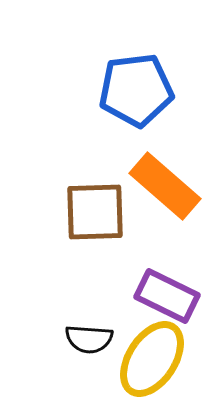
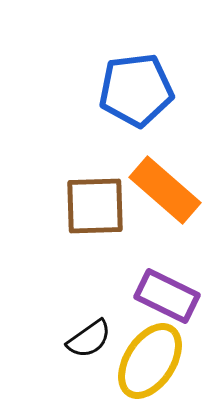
orange rectangle: moved 4 px down
brown square: moved 6 px up
black semicircle: rotated 39 degrees counterclockwise
yellow ellipse: moved 2 px left, 2 px down
